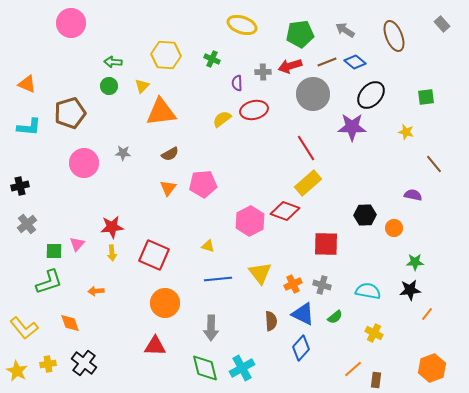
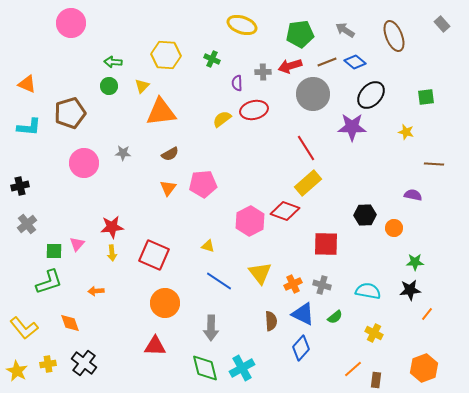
brown line at (434, 164): rotated 48 degrees counterclockwise
blue line at (218, 279): moved 1 px right, 2 px down; rotated 40 degrees clockwise
orange hexagon at (432, 368): moved 8 px left
